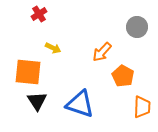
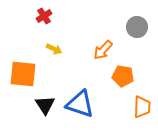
red cross: moved 5 px right, 2 px down
yellow arrow: moved 1 px right, 1 px down
orange arrow: moved 1 px right, 2 px up
orange square: moved 5 px left, 2 px down
orange pentagon: rotated 20 degrees counterclockwise
black triangle: moved 8 px right, 4 px down
